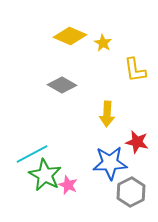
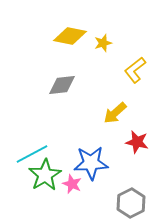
yellow diamond: rotated 12 degrees counterclockwise
yellow star: rotated 24 degrees clockwise
yellow L-shape: rotated 60 degrees clockwise
gray diamond: rotated 36 degrees counterclockwise
yellow arrow: moved 8 px right, 1 px up; rotated 45 degrees clockwise
blue star: moved 19 px left
green star: rotated 12 degrees clockwise
pink star: moved 4 px right, 1 px up
gray hexagon: moved 11 px down
